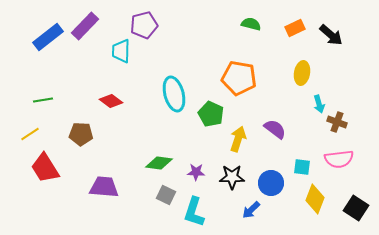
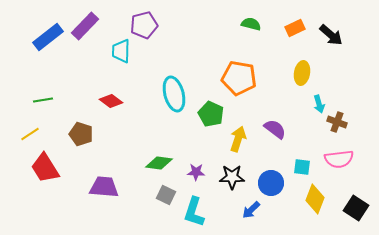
brown pentagon: rotated 15 degrees clockwise
